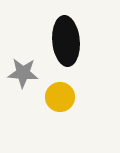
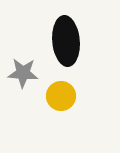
yellow circle: moved 1 px right, 1 px up
